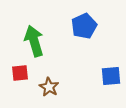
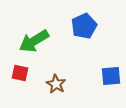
green arrow: rotated 104 degrees counterclockwise
red square: rotated 18 degrees clockwise
brown star: moved 7 px right, 3 px up
